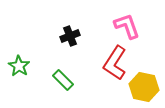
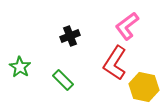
pink L-shape: rotated 108 degrees counterclockwise
green star: moved 1 px right, 1 px down
